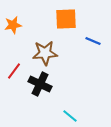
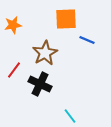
blue line: moved 6 px left, 1 px up
brown star: rotated 25 degrees counterclockwise
red line: moved 1 px up
cyan line: rotated 14 degrees clockwise
